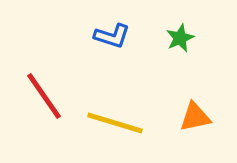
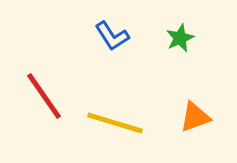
blue L-shape: rotated 39 degrees clockwise
orange triangle: rotated 8 degrees counterclockwise
